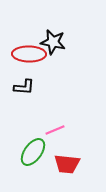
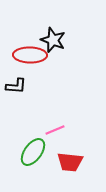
black star: moved 2 px up; rotated 10 degrees clockwise
red ellipse: moved 1 px right, 1 px down
black L-shape: moved 8 px left, 1 px up
red trapezoid: moved 3 px right, 2 px up
